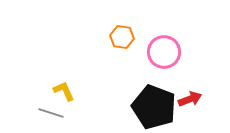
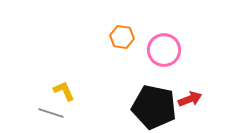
pink circle: moved 2 px up
black pentagon: rotated 9 degrees counterclockwise
